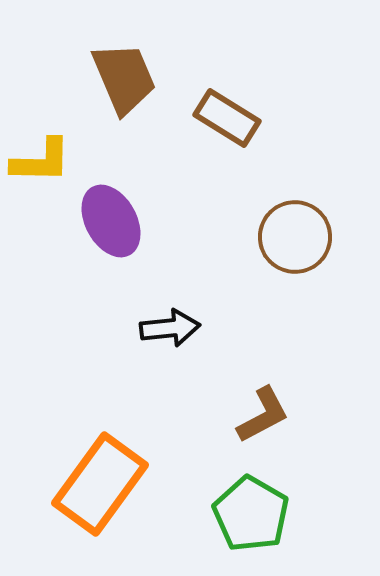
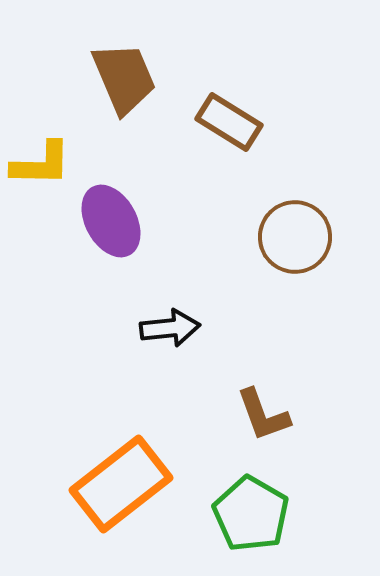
brown rectangle: moved 2 px right, 4 px down
yellow L-shape: moved 3 px down
brown L-shape: rotated 98 degrees clockwise
orange rectangle: moved 21 px right; rotated 16 degrees clockwise
